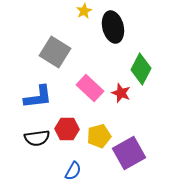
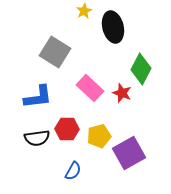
red star: moved 1 px right
